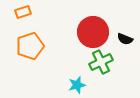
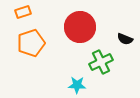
red circle: moved 13 px left, 5 px up
orange pentagon: moved 1 px right, 3 px up
cyan star: rotated 18 degrees clockwise
